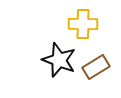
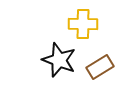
brown rectangle: moved 4 px right
